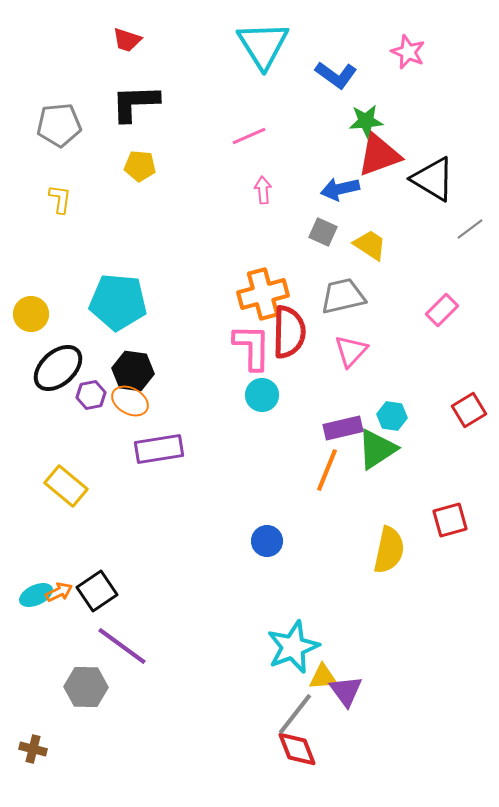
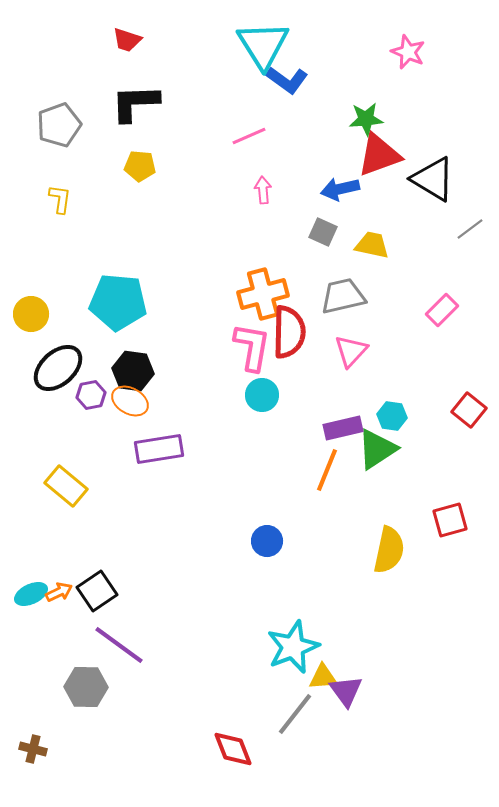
blue L-shape at (336, 75): moved 49 px left, 5 px down
green star at (366, 121): moved 2 px up
gray pentagon at (59, 125): rotated 15 degrees counterclockwise
yellow trapezoid at (370, 245): moved 2 px right; rotated 21 degrees counterclockwise
pink L-shape at (252, 347): rotated 9 degrees clockwise
red square at (469, 410): rotated 20 degrees counterclockwise
cyan ellipse at (36, 595): moved 5 px left, 1 px up
purple line at (122, 646): moved 3 px left, 1 px up
red diamond at (297, 749): moved 64 px left
